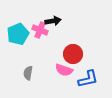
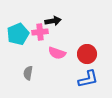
pink cross: moved 2 px down; rotated 28 degrees counterclockwise
red circle: moved 14 px right
pink semicircle: moved 7 px left, 17 px up
